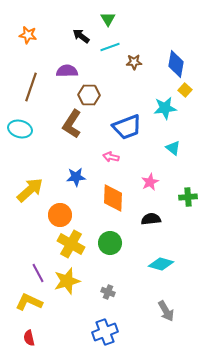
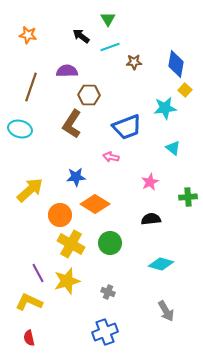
orange diamond: moved 18 px left, 6 px down; rotated 60 degrees counterclockwise
